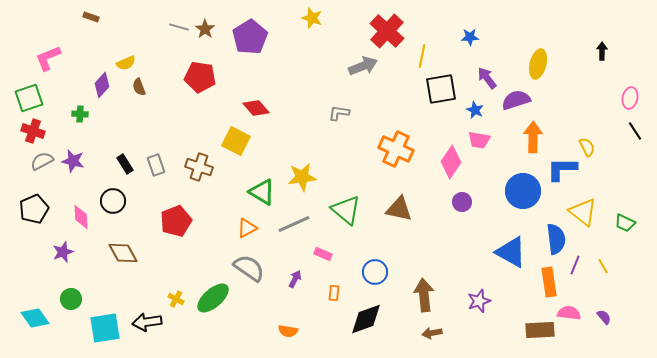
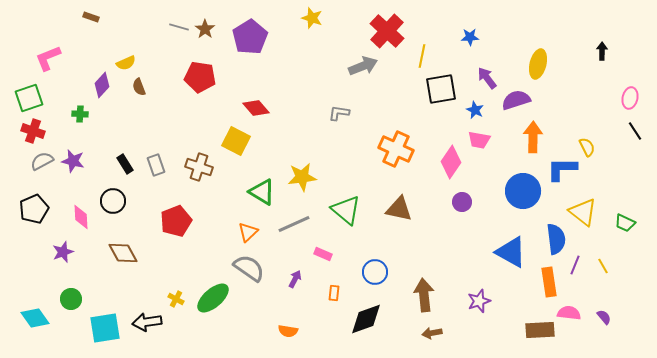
orange triangle at (247, 228): moved 1 px right, 4 px down; rotated 15 degrees counterclockwise
